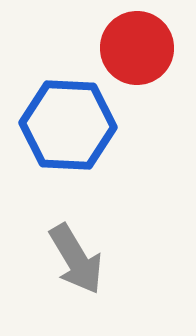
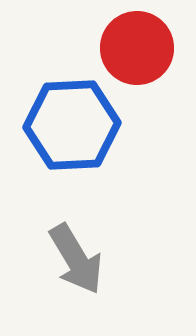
blue hexagon: moved 4 px right; rotated 6 degrees counterclockwise
